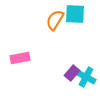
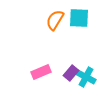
cyan square: moved 4 px right, 4 px down
pink rectangle: moved 21 px right, 14 px down; rotated 12 degrees counterclockwise
purple rectangle: moved 1 px left
